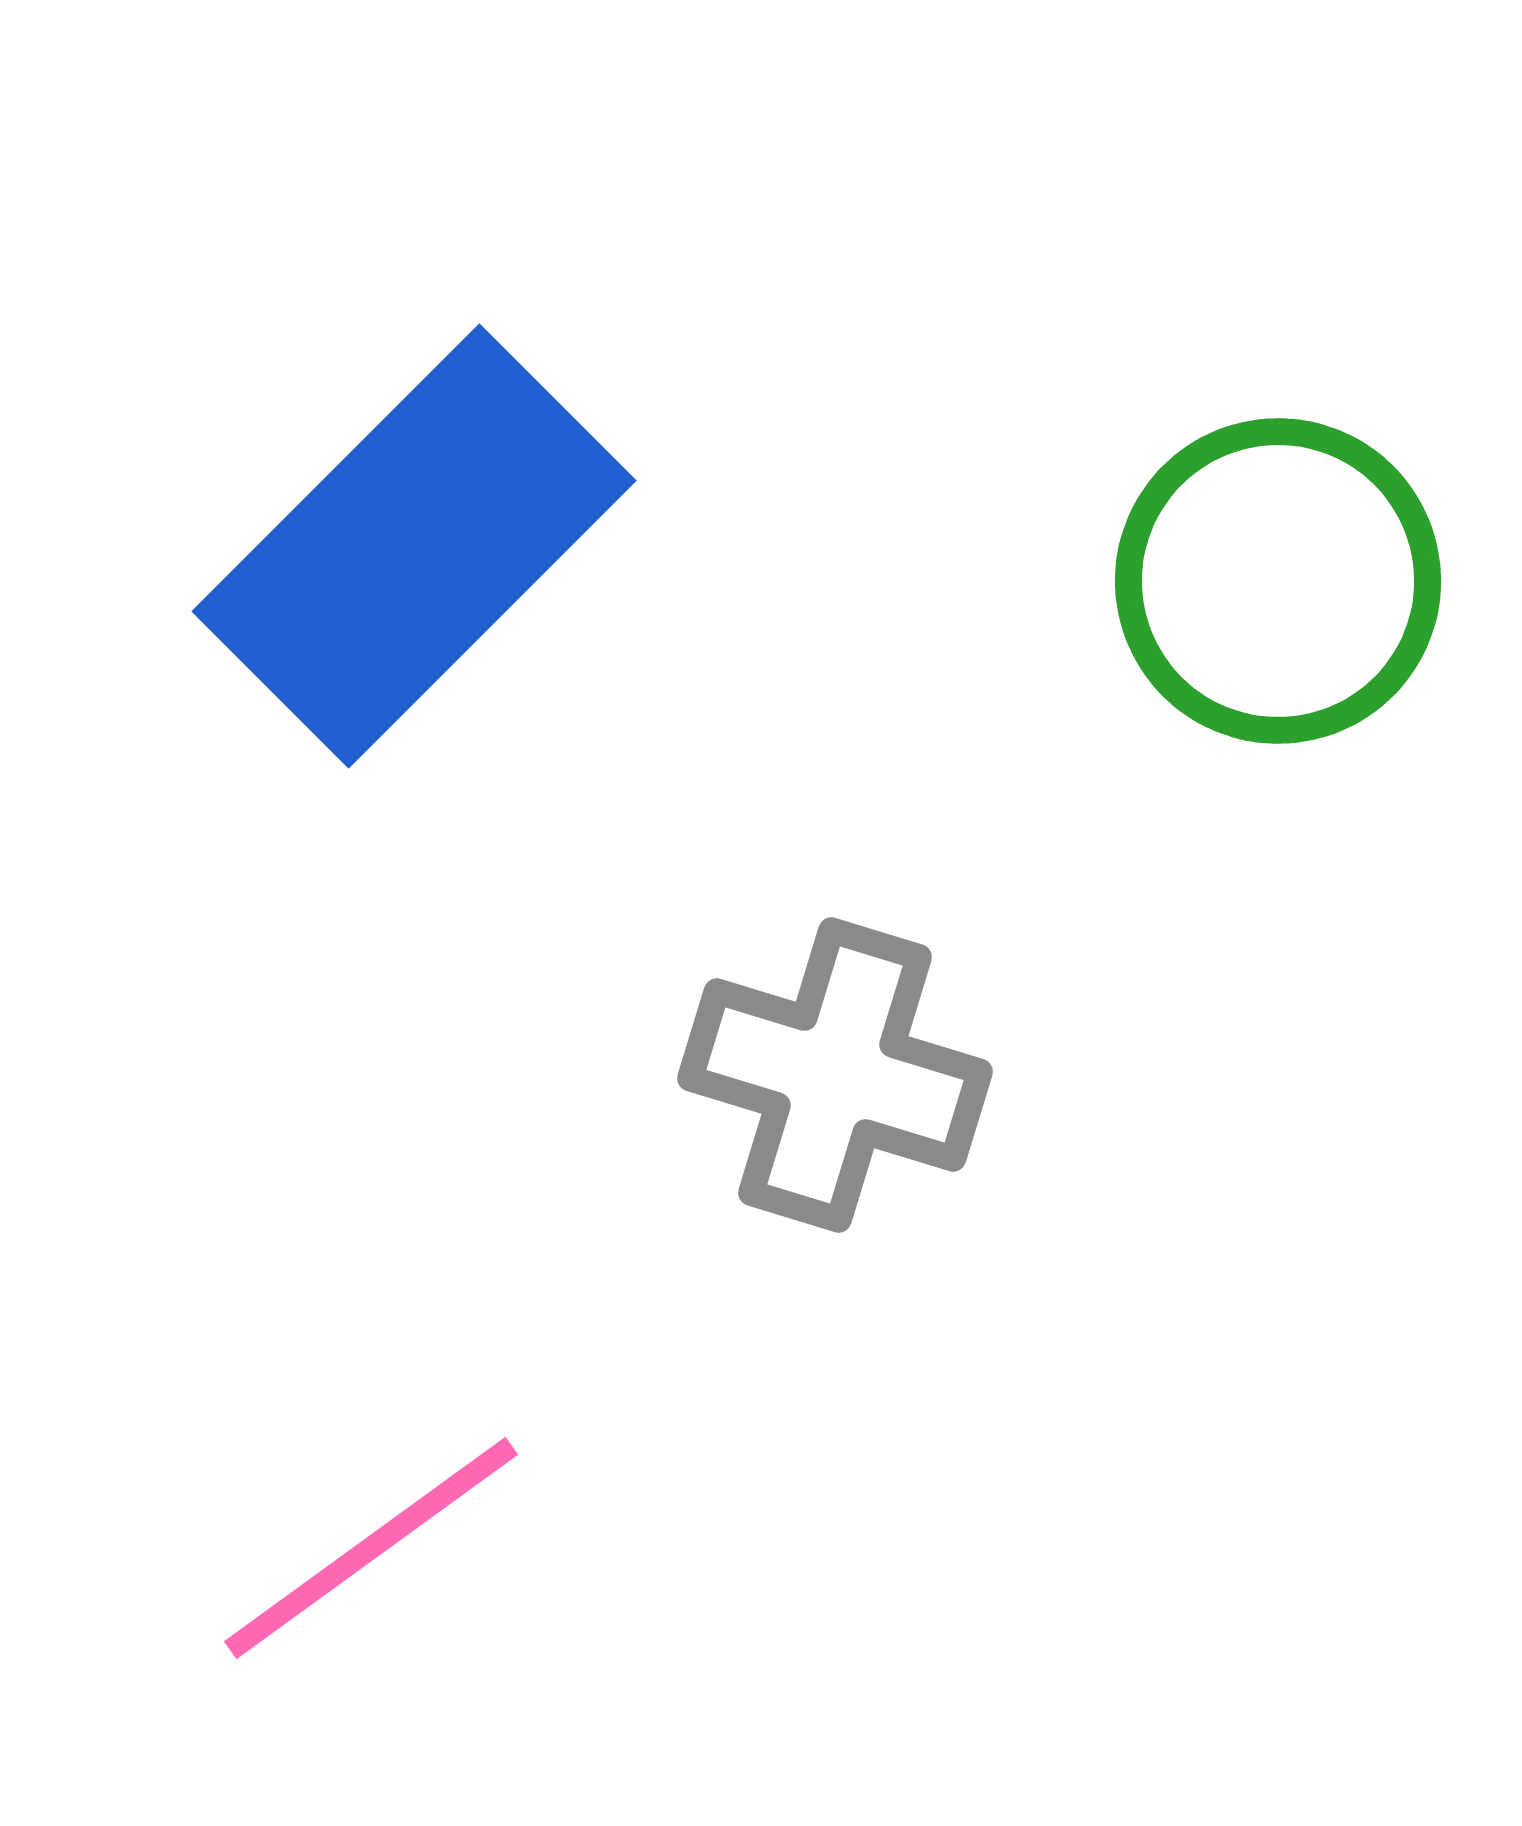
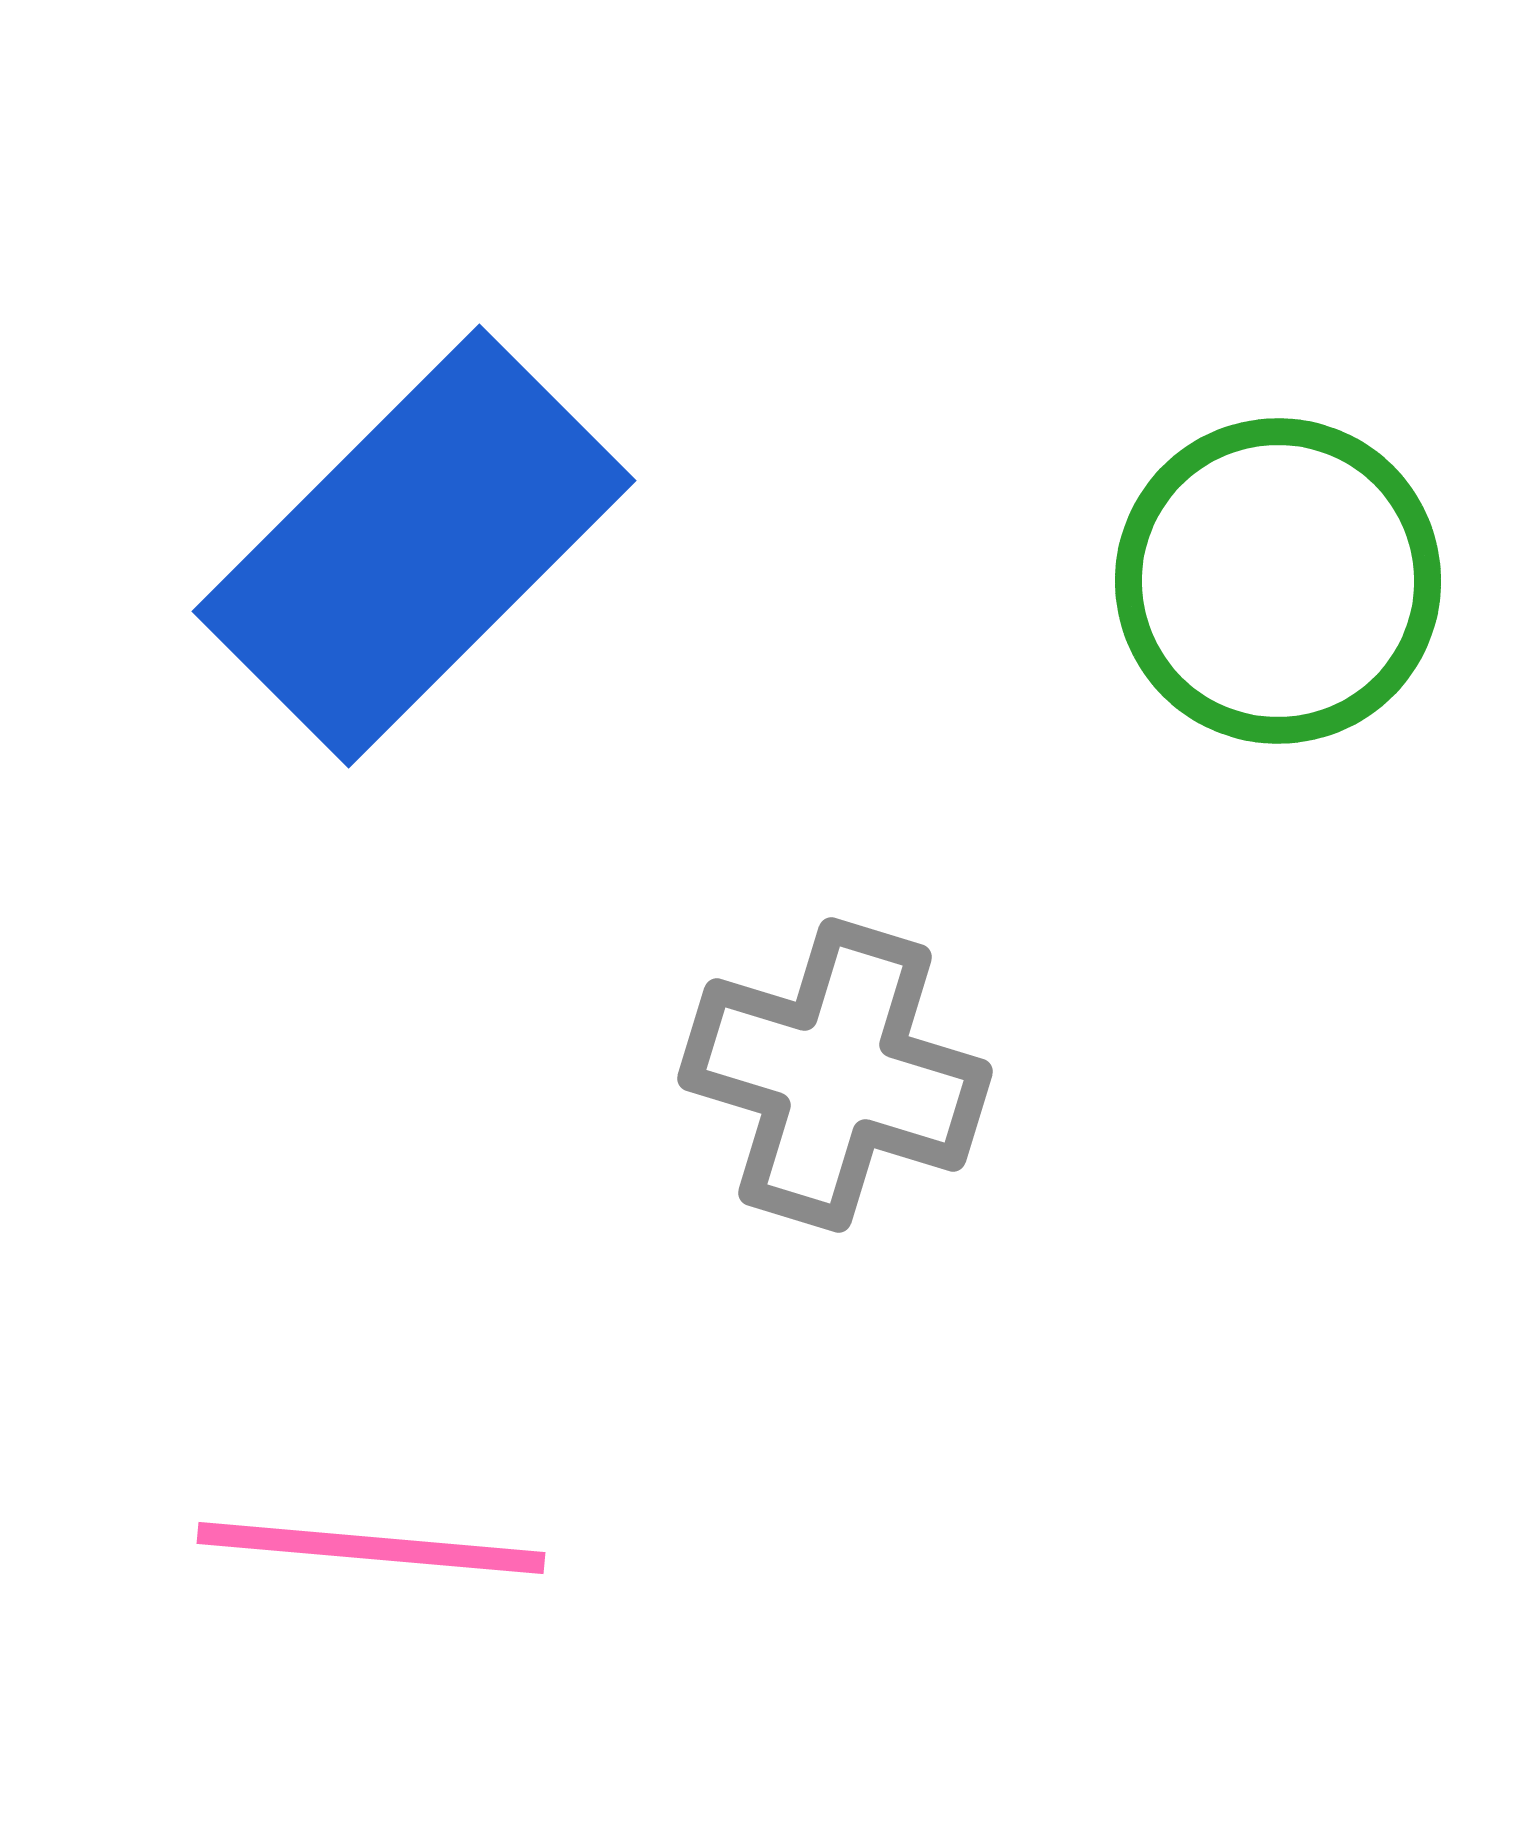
pink line: rotated 41 degrees clockwise
